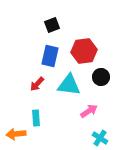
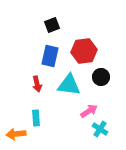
red arrow: rotated 56 degrees counterclockwise
cyan cross: moved 9 px up
